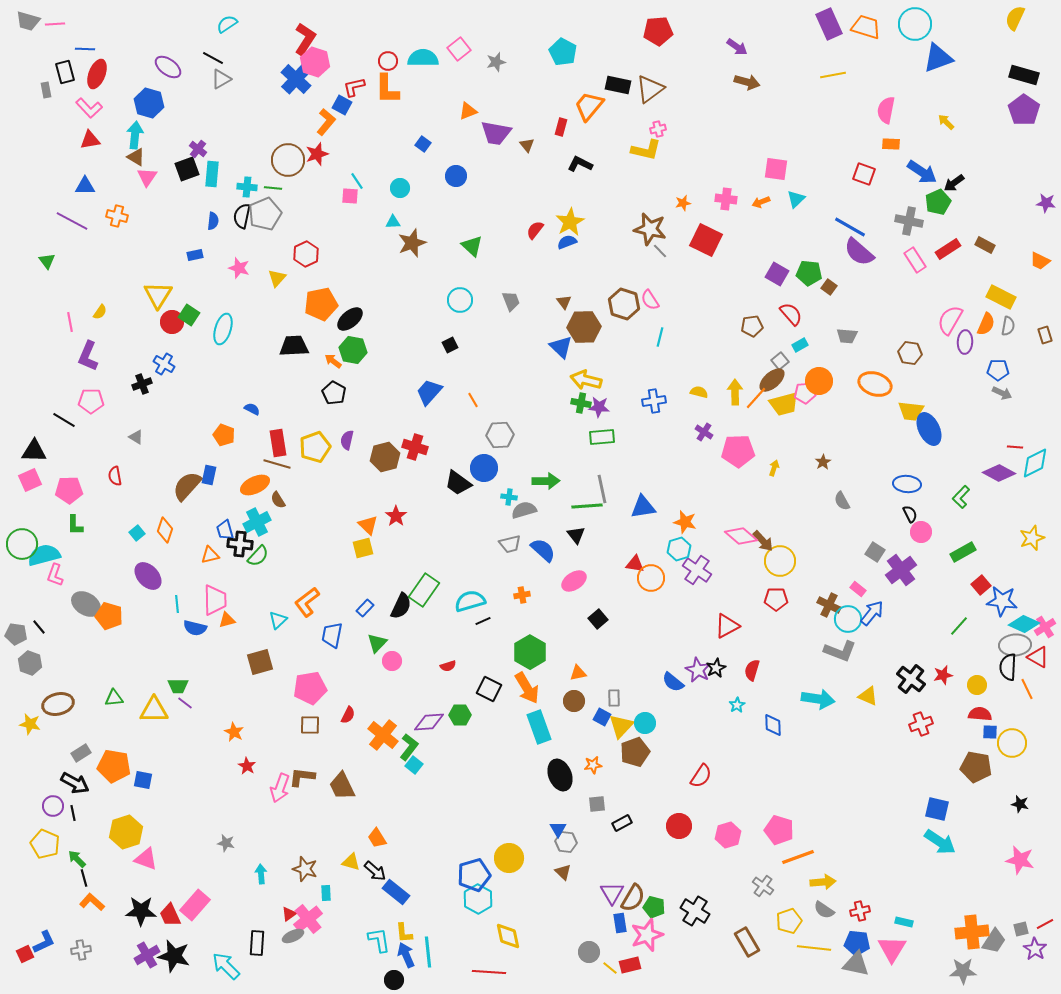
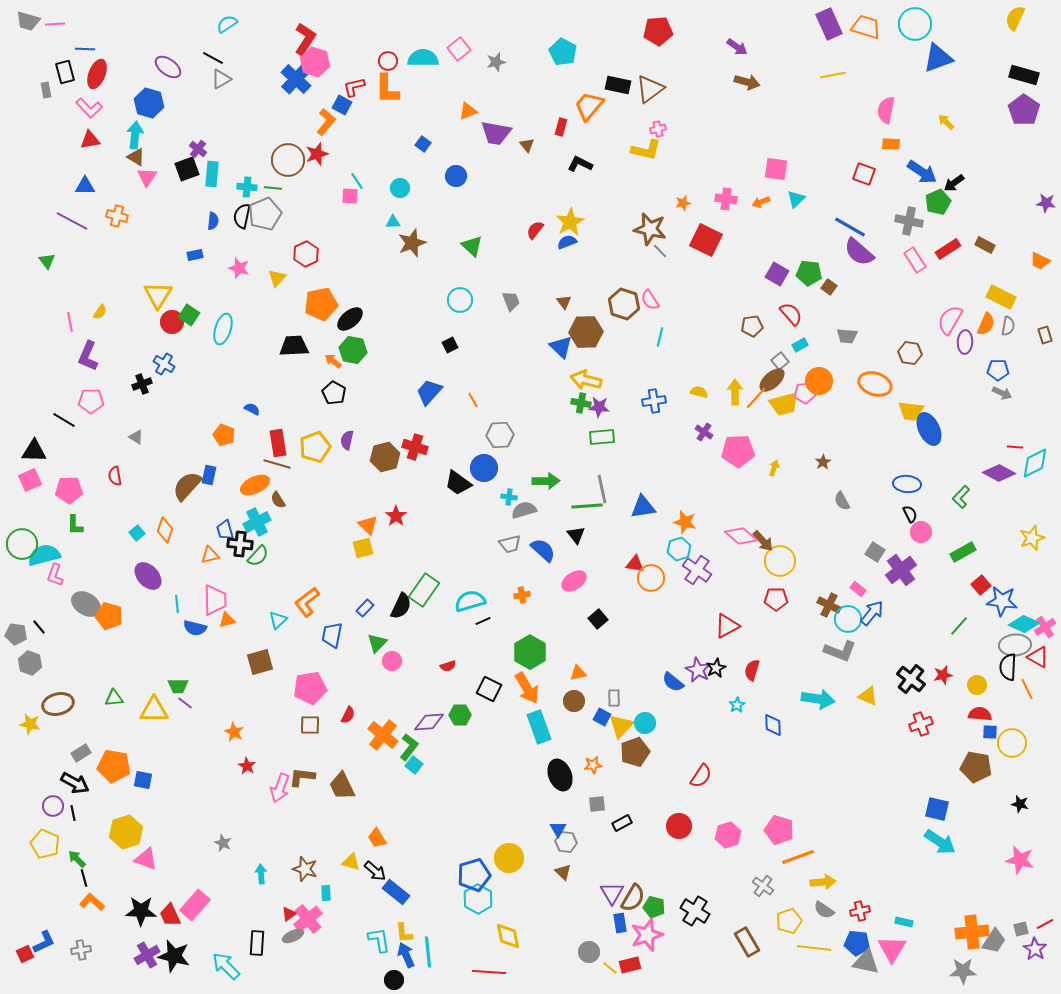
brown hexagon at (584, 327): moved 2 px right, 5 px down
gray star at (226, 843): moved 3 px left; rotated 12 degrees clockwise
gray triangle at (856, 964): moved 10 px right, 2 px up
